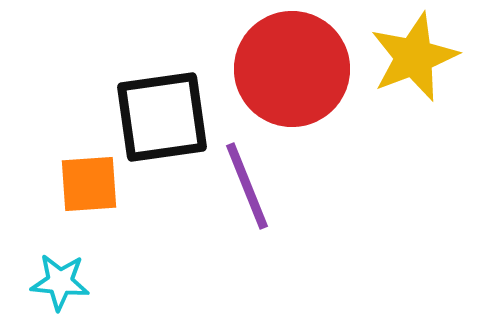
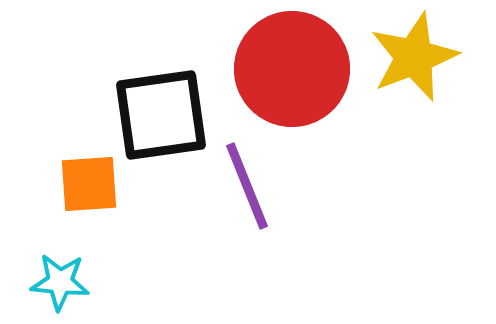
black square: moved 1 px left, 2 px up
